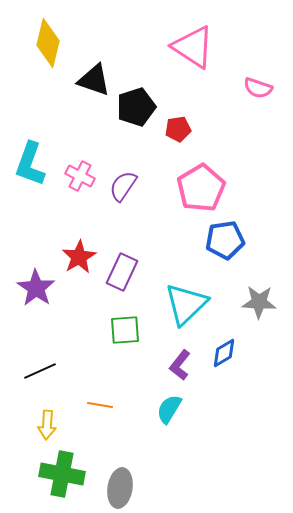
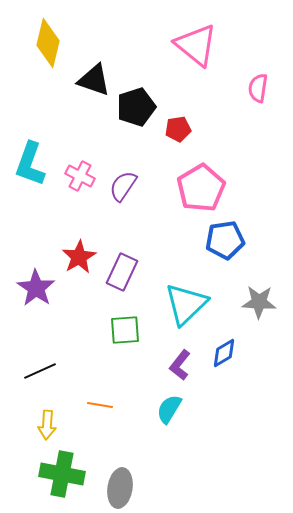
pink triangle: moved 3 px right, 2 px up; rotated 6 degrees clockwise
pink semicircle: rotated 80 degrees clockwise
